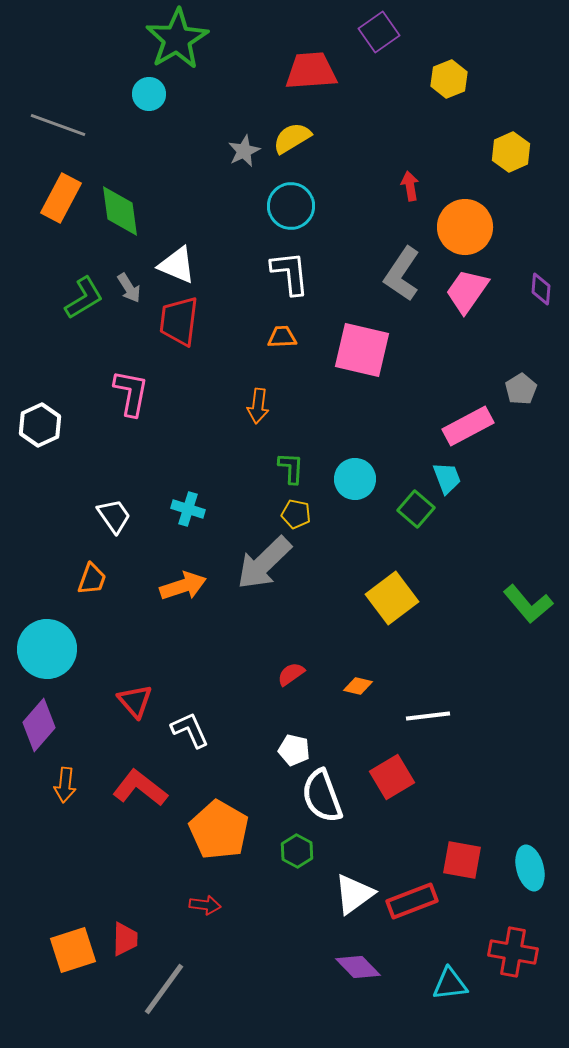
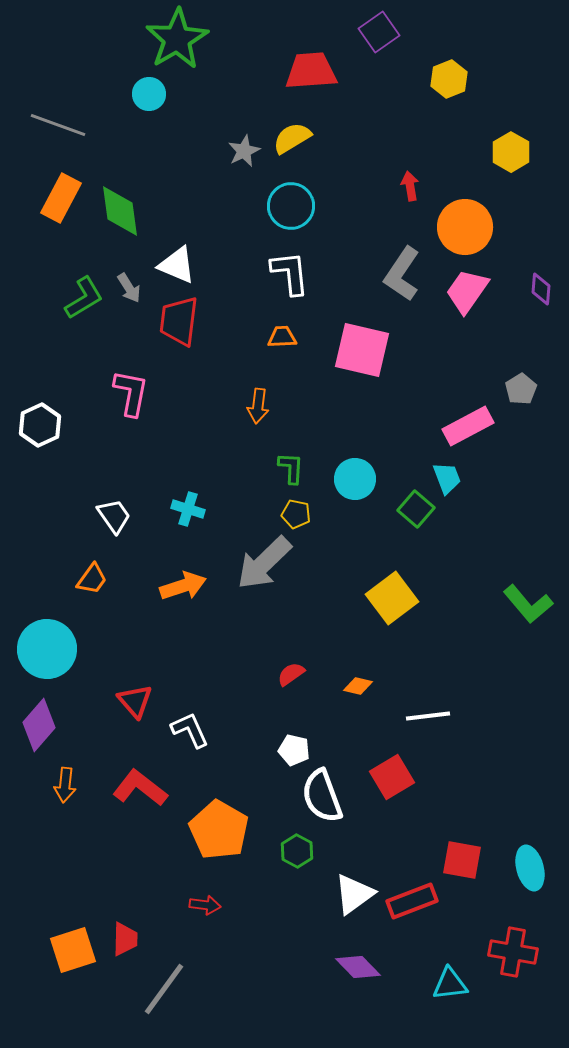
yellow hexagon at (511, 152): rotated 6 degrees counterclockwise
orange trapezoid at (92, 579): rotated 16 degrees clockwise
